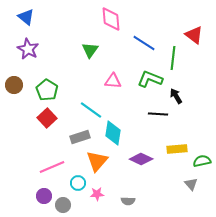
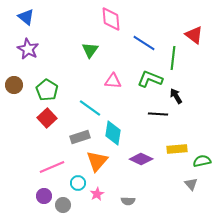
cyan line: moved 1 px left, 2 px up
pink star: rotated 24 degrees counterclockwise
